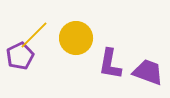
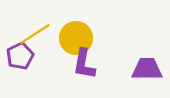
yellow line: moved 1 px right, 1 px up; rotated 12 degrees clockwise
purple L-shape: moved 26 px left
purple trapezoid: moved 1 px left, 3 px up; rotated 20 degrees counterclockwise
